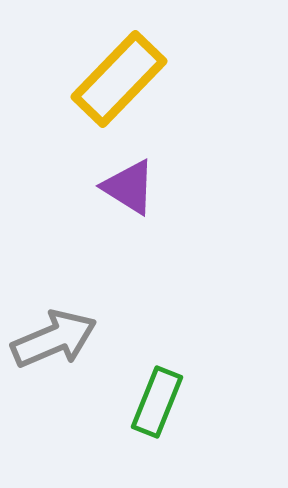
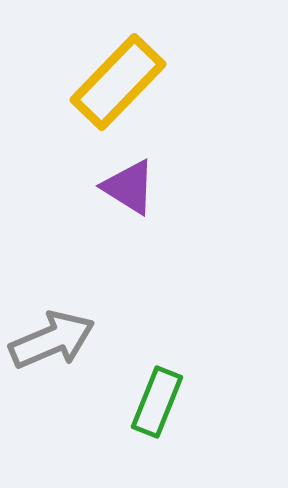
yellow rectangle: moved 1 px left, 3 px down
gray arrow: moved 2 px left, 1 px down
